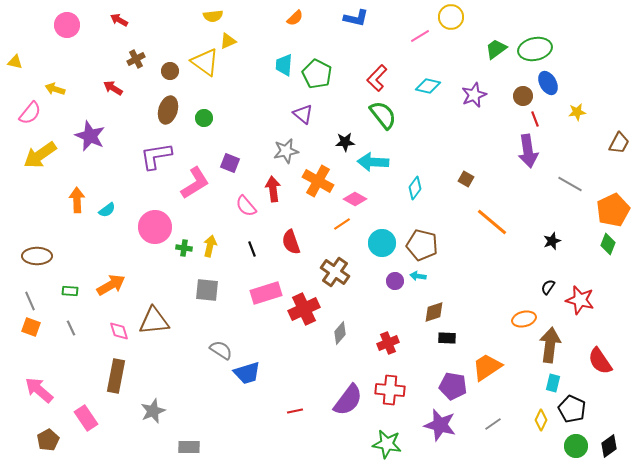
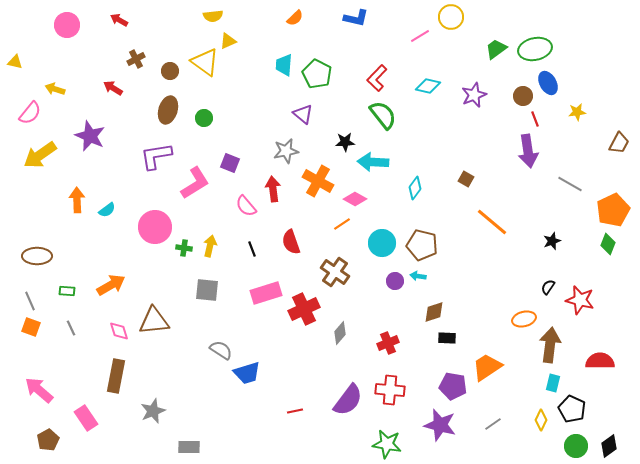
green rectangle at (70, 291): moved 3 px left
red semicircle at (600, 361): rotated 124 degrees clockwise
